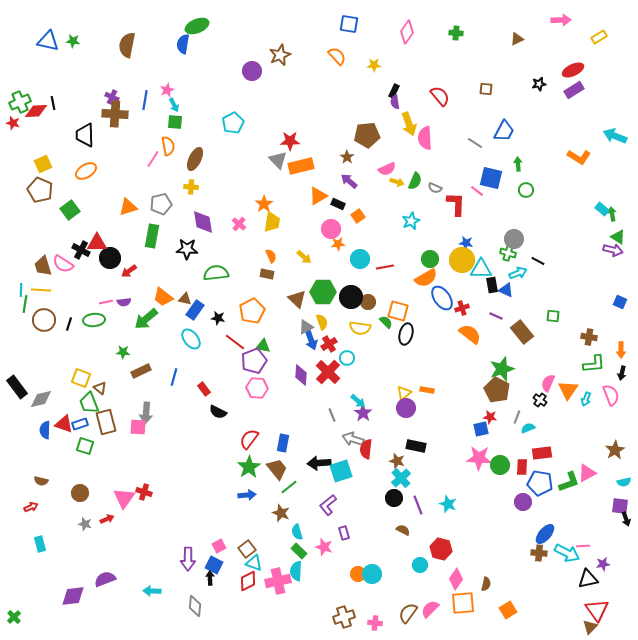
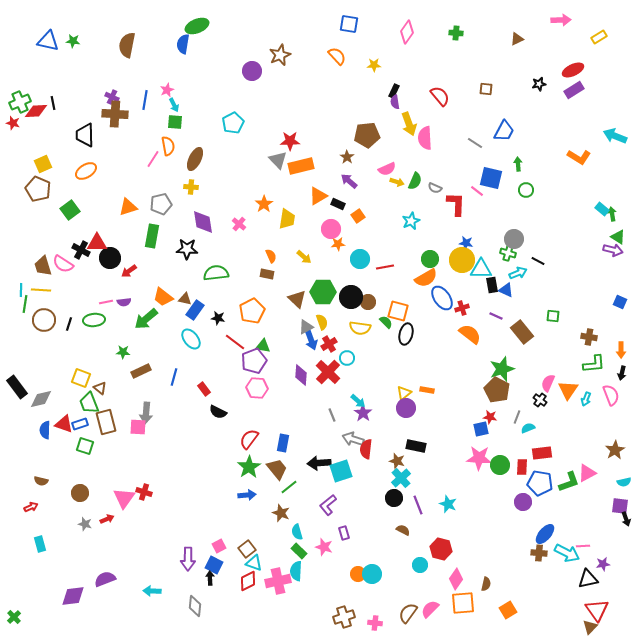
brown pentagon at (40, 190): moved 2 px left, 1 px up
yellow trapezoid at (272, 222): moved 15 px right, 3 px up
